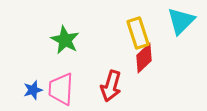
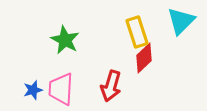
yellow rectangle: moved 1 px left, 1 px up
